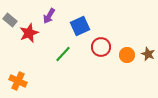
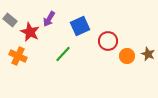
purple arrow: moved 3 px down
red star: moved 1 px right, 1 px up; rotated 24 degrees counterclockwise
red circle: moved 7 px right, 6 px up
orange circle: moved 1 px down
orange cross: moved 25 px up
